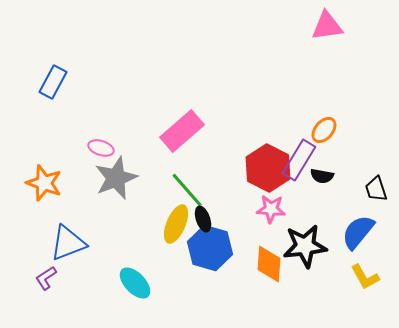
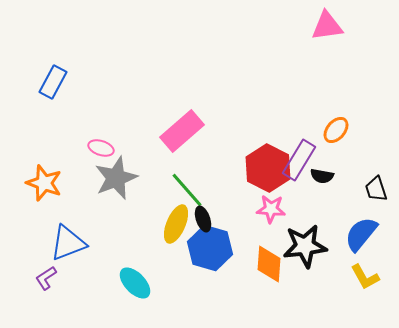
orange ellipse: moved 12 px right
blue semicircle: moved 3 px right, 2 px down
